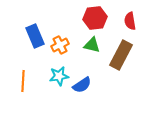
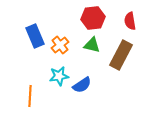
red hexagon: moved 2 px left
orange cross: rotated 12 degrees counterclockwise
orange line: moved 7 px right, 15 px down
